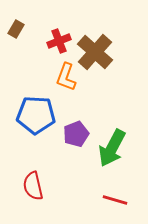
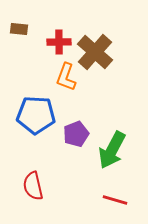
brown rectangle: moved 3 px right; rotated 66 degrees clockwise
red cross: moved 1 px down; rotated 20 degrees clockwise
green arrow: moved 2 px down
